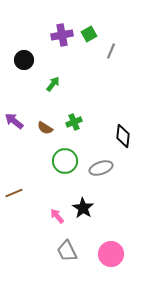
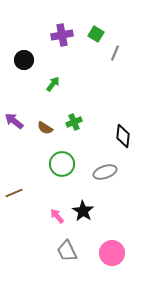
green square: moved 7 px right; rotated 28 degrees counterclockwise
gray line: moved 4 px right, 2 px down
green circle: moved 3 px left, 3 px down
gray ellipse: moved 4 px right, 4 px down
black star: moved 3 px down
pink circle: moved 1 px right, 1 px up
